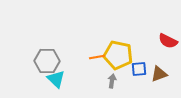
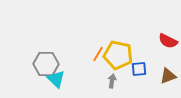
orange line: moved 1 px right, 3 px up; rotated 49 degrees counterclockwise
gray hexagon: moved 1 px left, 3 px down
brown triangle: moved 9 px right, 2 px down
